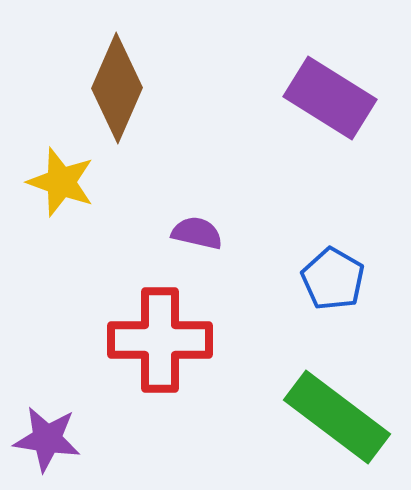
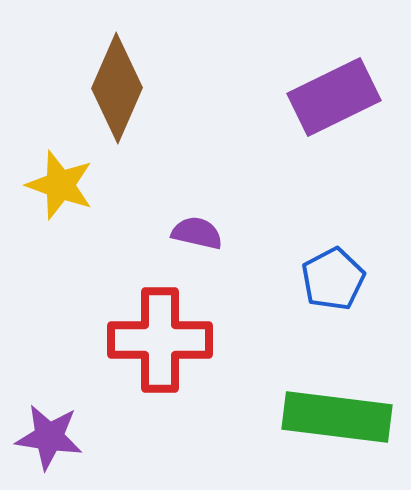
purple rectangle: moved 4 px right, 1 px up; rotated 58 degrees counterclockwise
yellow star: moved 1 px left, 3 px down
blue pentagon: rotated 14 degrees clockwise
green rectangle: rotated 30 degrees counterclockwise
purple star: moved 2 px right, 2 px up
